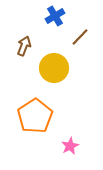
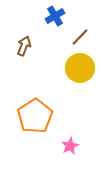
yellow circle: moved 26 px right
